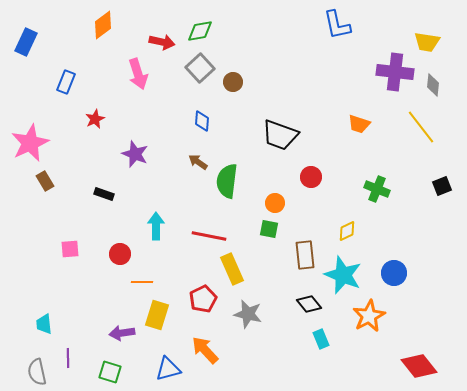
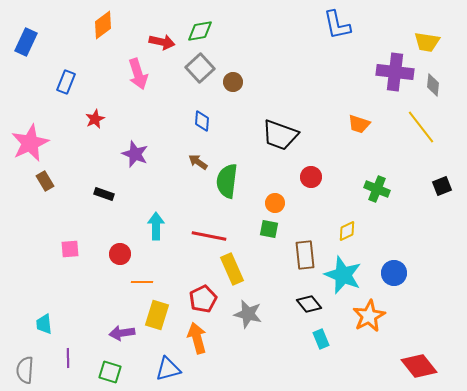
orange arrow at (205, 350): moved 8 px left, 12 px up; rotated 28 degrees clockwise
gray semicircle at (37, 372): moved 12 px left, 2 px up; rotated 16 degrees clockwise
